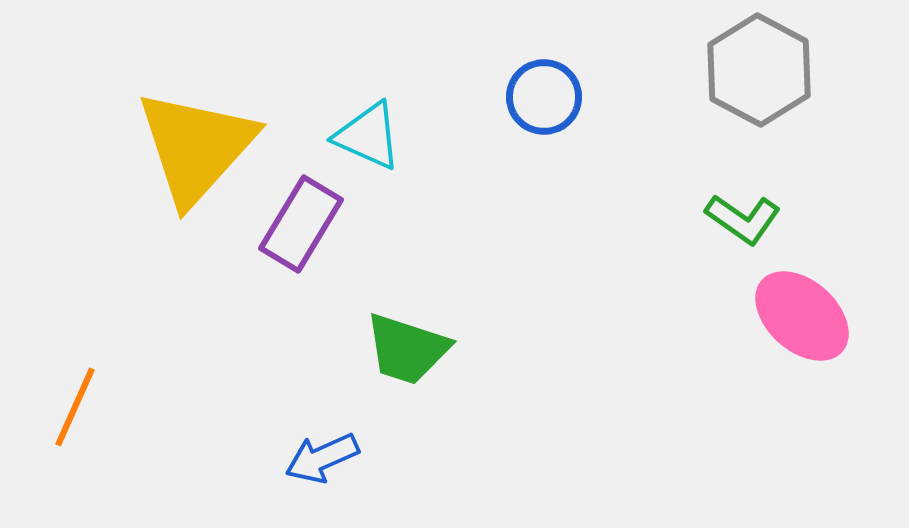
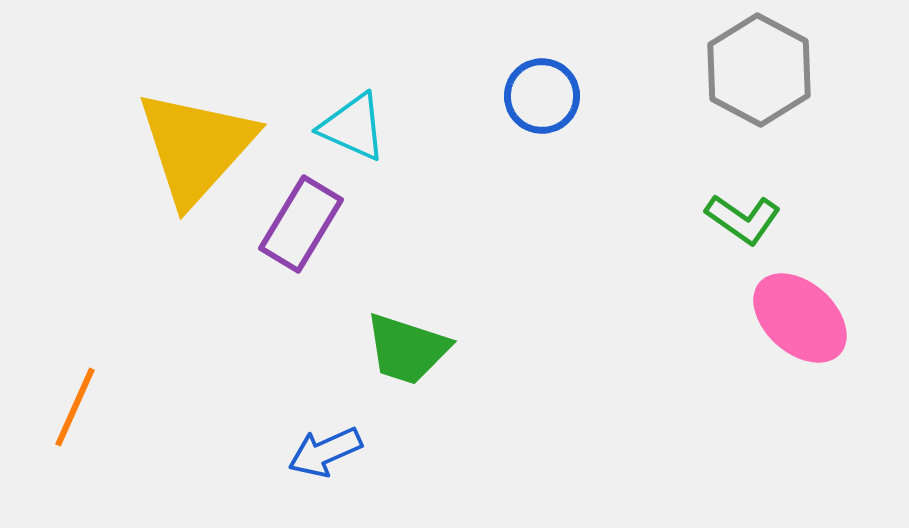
blue circle: moved 2 px left, 1 px up
cyan triangle: moved 15 px left, 9 px up
pink ellipse: moved 2 px left, 2 px down
blue arrow: moved 3 px right, 6 px up
